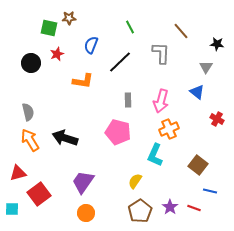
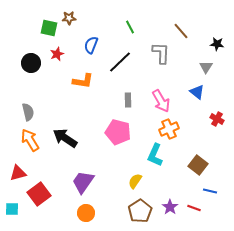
pink arrow: rotated 45 degrees counterclockwise
black arrow: rotated 15 degrees clockwise
